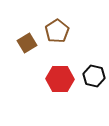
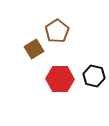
brown square: moved 7 px right, 6 px down
